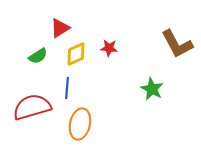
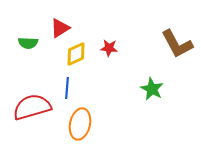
green semicircle: moved 10 px left, 13 px up; rotated 36 degrees clockwise
